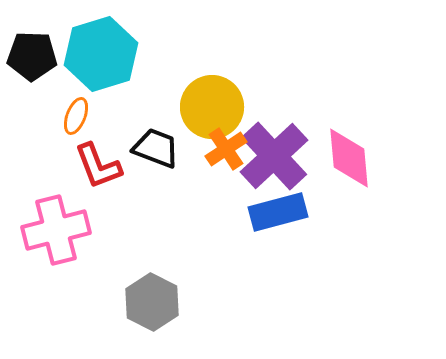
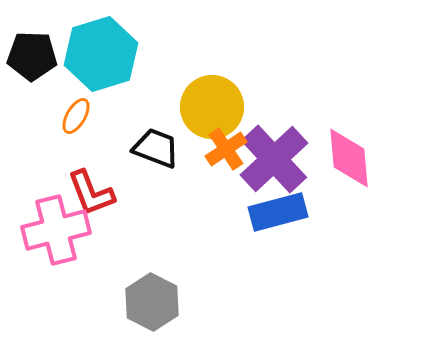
orange ellipse: rotated 9 degrees clockwise
purple cross: moved 3 px down
red L-shape: moved 7 px left, 27 px down
